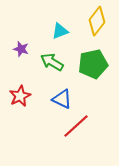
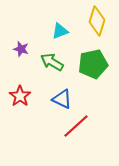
yellow diamond: rotated 20 degrees counterclockwise
red star: rotated 10 degrees counterclockwise
